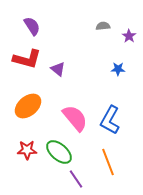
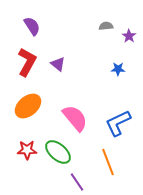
gray semicircle: moved 3 px right
red L-shape: moved 3 px down; rotated 76 degrees counterclockwise
purple triangle: moved 5 px up
blue L-shape: moved 8 px right, 3 px down; rotated 36 degrees clockwise
green ellipse: moved 1 px left
purple line: moved 1 px right, 3 px down
